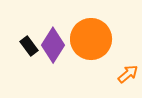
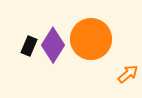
black rectangle: rotated 60 degrees clockwise
